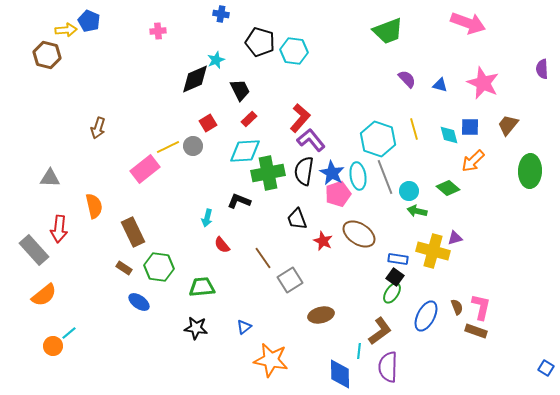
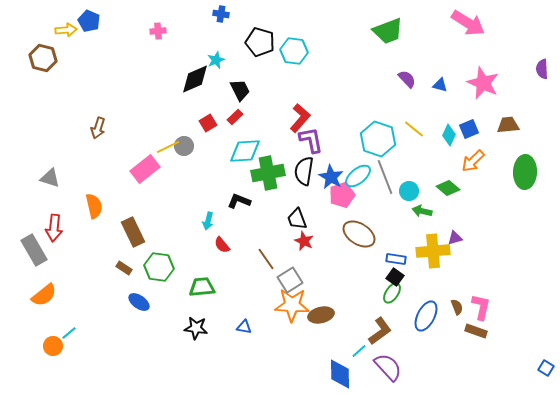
pink arrow at (468, 23): rotated 12 degrees clockwise
brown hexagon at (47, 55): moved 4 px left, 3 px down
red rectangle at (249, 119): moved 14 px left, 2 px up
brown trapezoid at (508, 125): rotated 45 degrees clockwise
blue square at (470, 127): moved 1 px left, 2 px down; rotated 24 degrees counterclockwise
yellow line at (414, 129): rotated 35 degrees counterclockwise
cyan diamond at (449, 135): rotated 40 degrees clockwise
purple L-shape at (311, 140): rotated 28 degrees clockwise
gray circle at (193, 146): moved 9 px left
green ellipse at (530, 171): moved 5 px left, 1 px down
blue star at (332, 173): moved 1 px left, 4 px down
cyan ellipse at (358, 176): rotated 60 degrees clockwise
gray triangle at (50, 178): rotated 15 degrees clockwise
pink pentagon at (338, 194): moved 4 px right, 1 px down
green arrow at (417, 211): moved 5 px right
cyan arrow at (207, 218): moved 1 px right, 3 px down
red arrow at (59, 229): moved 5 px left, 1 px up
red star at (323, 241): moved 19 px left
gray rectangle at (34, 250): rotated 12 degrees clockwise
yellow cross at (433, 251): rotated 20 degrees counterclockwise
brown line at (263, 258): moved 3 px right, 1 px down
blue rectangle at (398, 259): moved 2 px left
blue triangle at (244, 327): rotated 49 degrees clockwise
cyan line at (359, 351): rotated 42 degrees clockwise
orange star at (271, 360): moved 21 px right, 55 px up; rotated 8 degrees counterclockwise
purple semicircle at (388, 367): rotated 136 degrees clockwise
